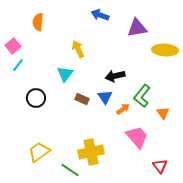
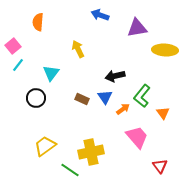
cyan triangle: moved 14 px left, 1 px up
yellow trapezoid: moved 6 px right, 6 px up
